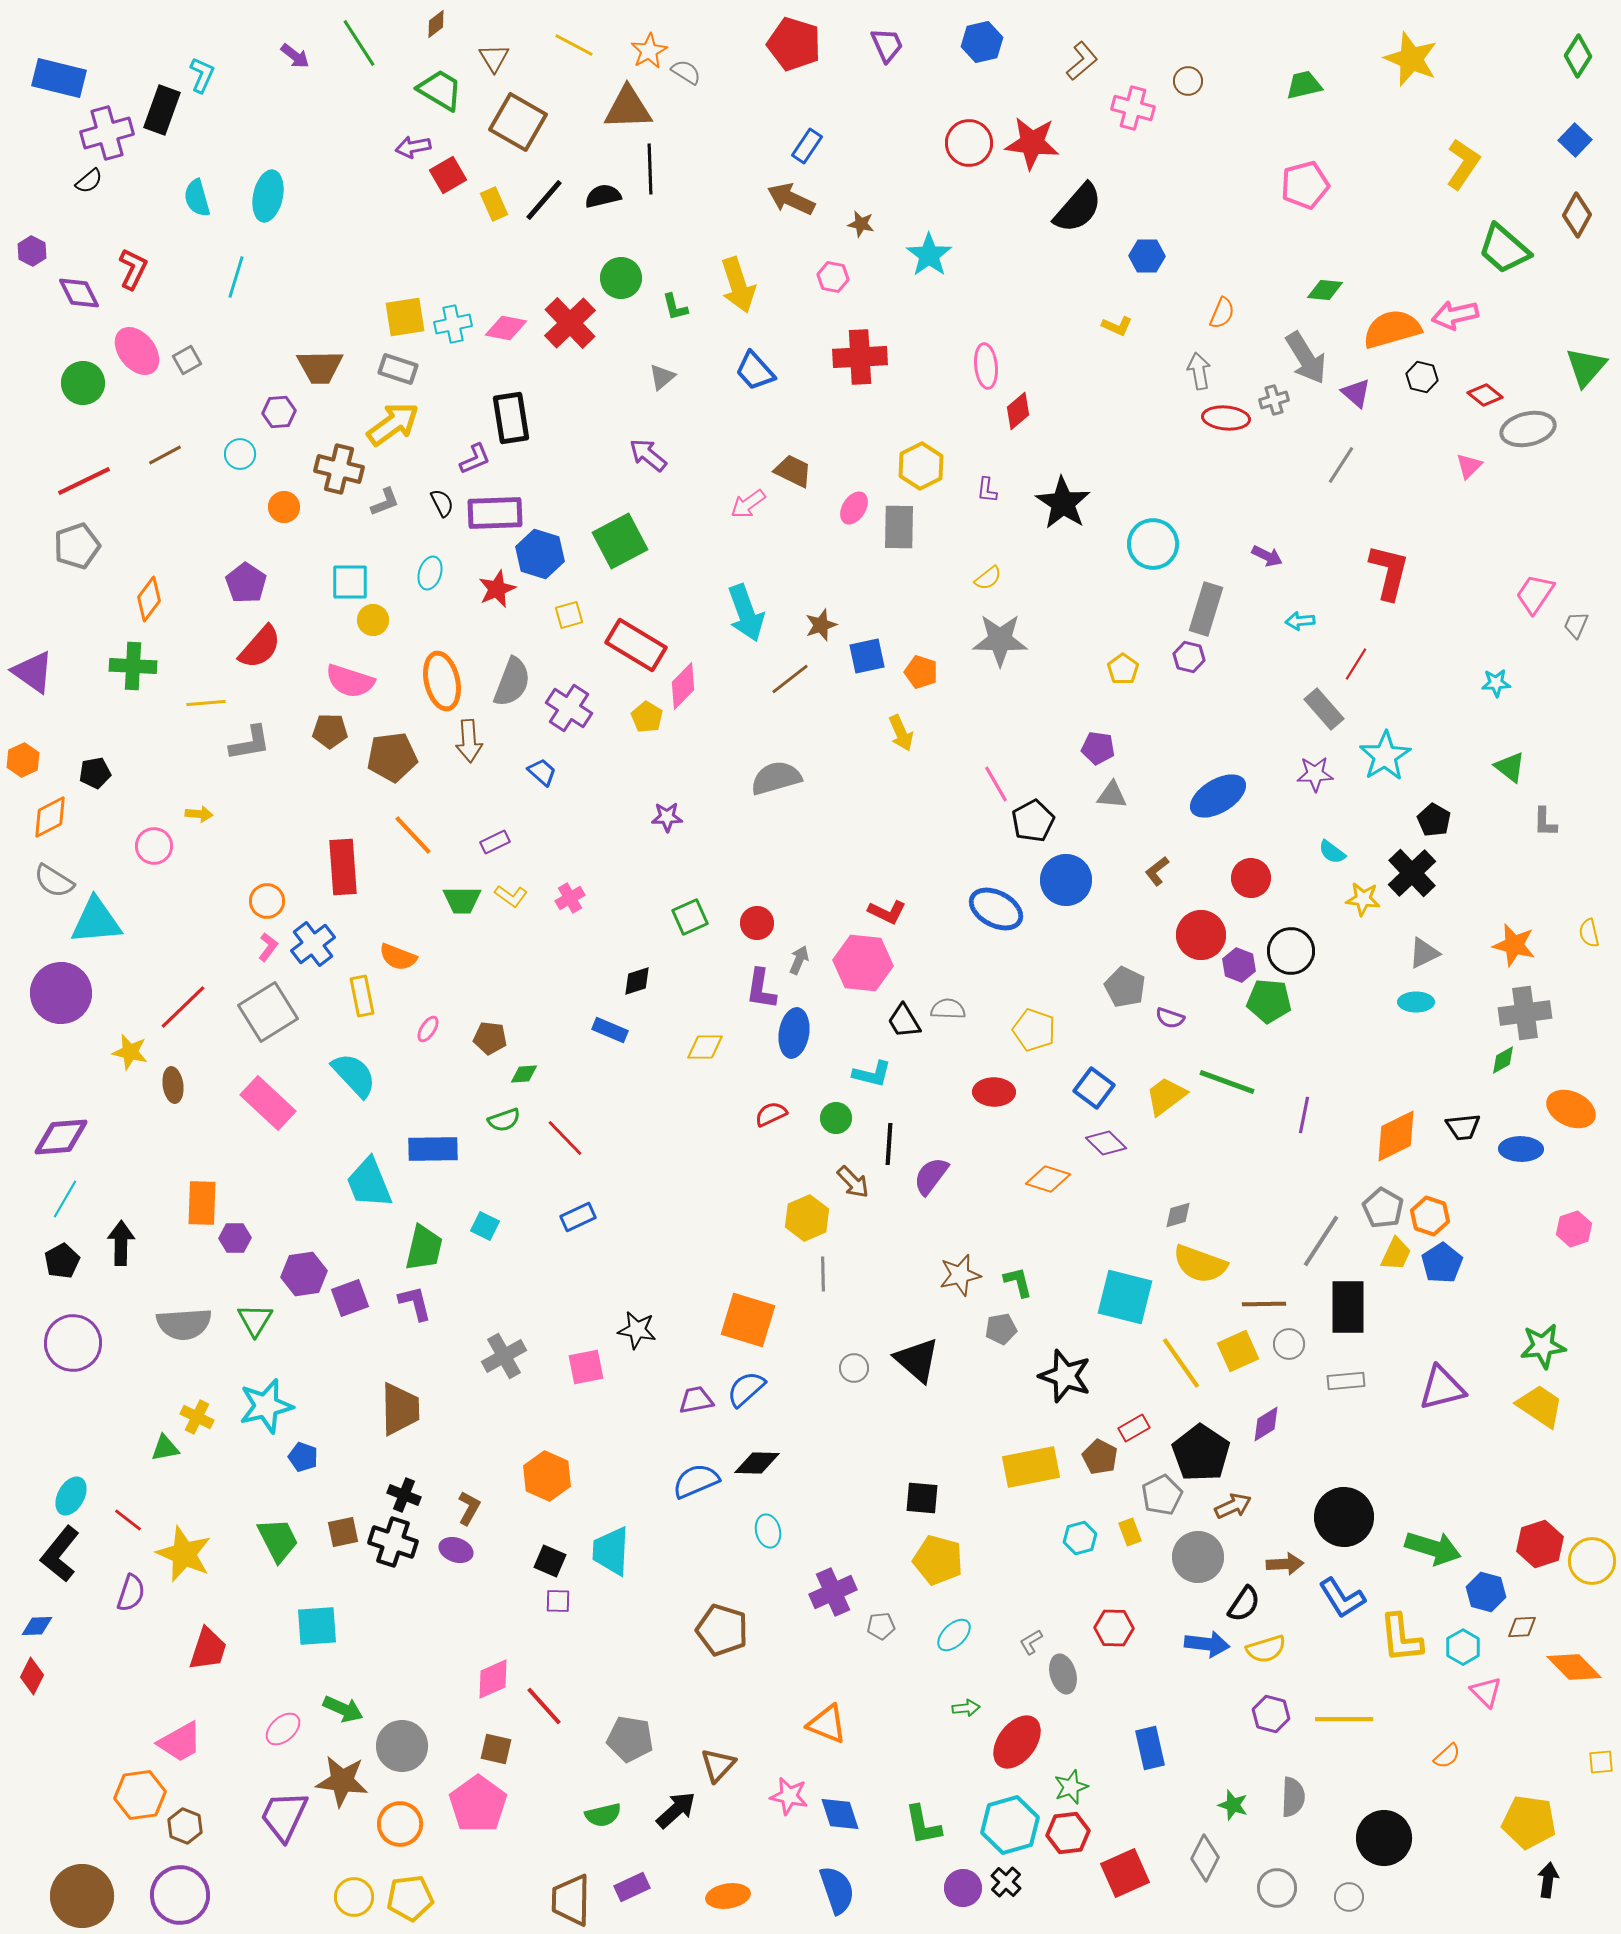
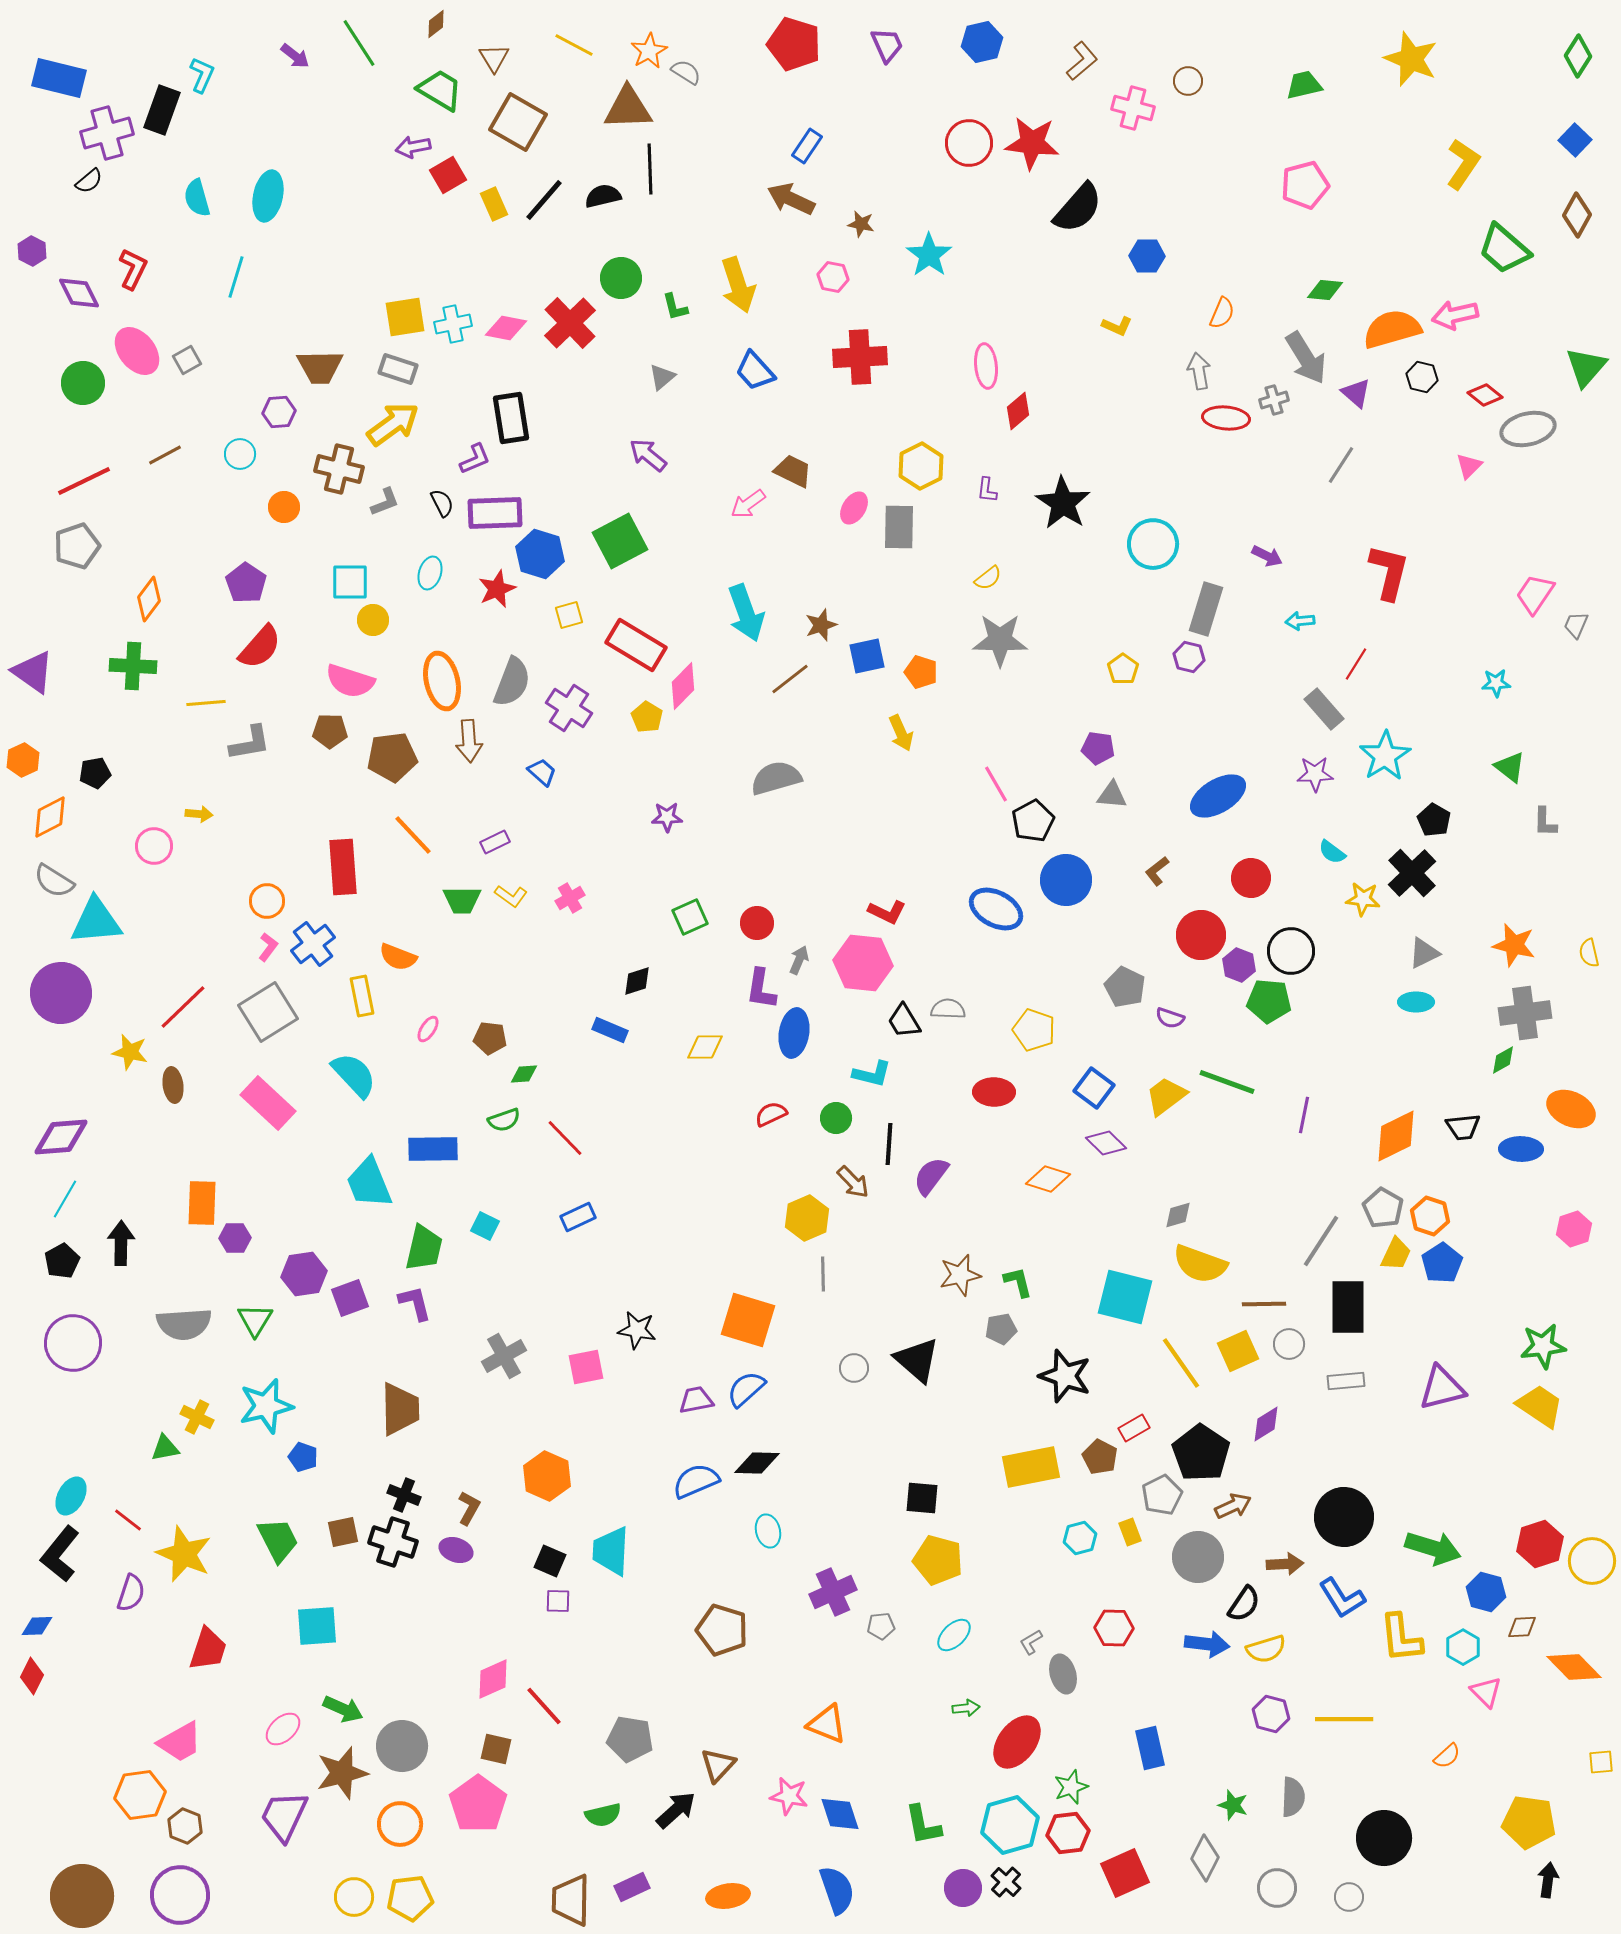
yellow semicircle at (1589, 933): moved 20 px down
brown star at (342, 1781): moved 8 px up; rotated 22 degrees counterclockwise
